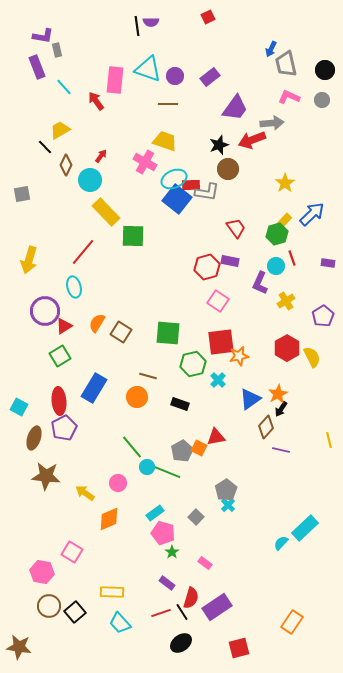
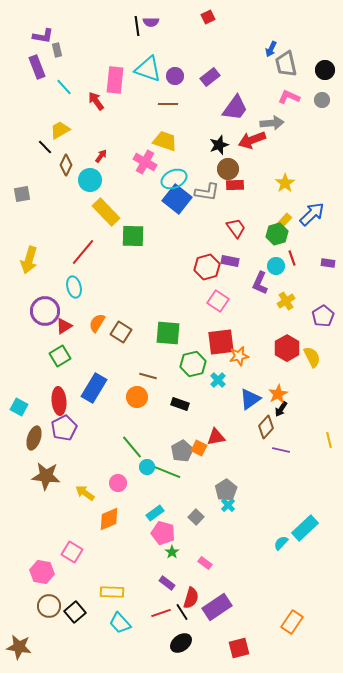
red rectangle at (191, 185): moved 44 px right
